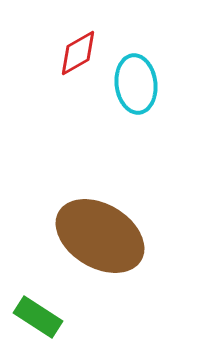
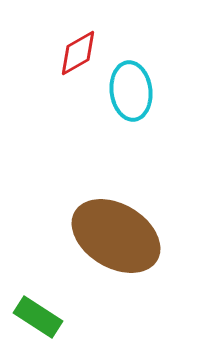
cyan ellipse: moved 5 px left, 7 px down
brown ellipse: moved 16 px right
